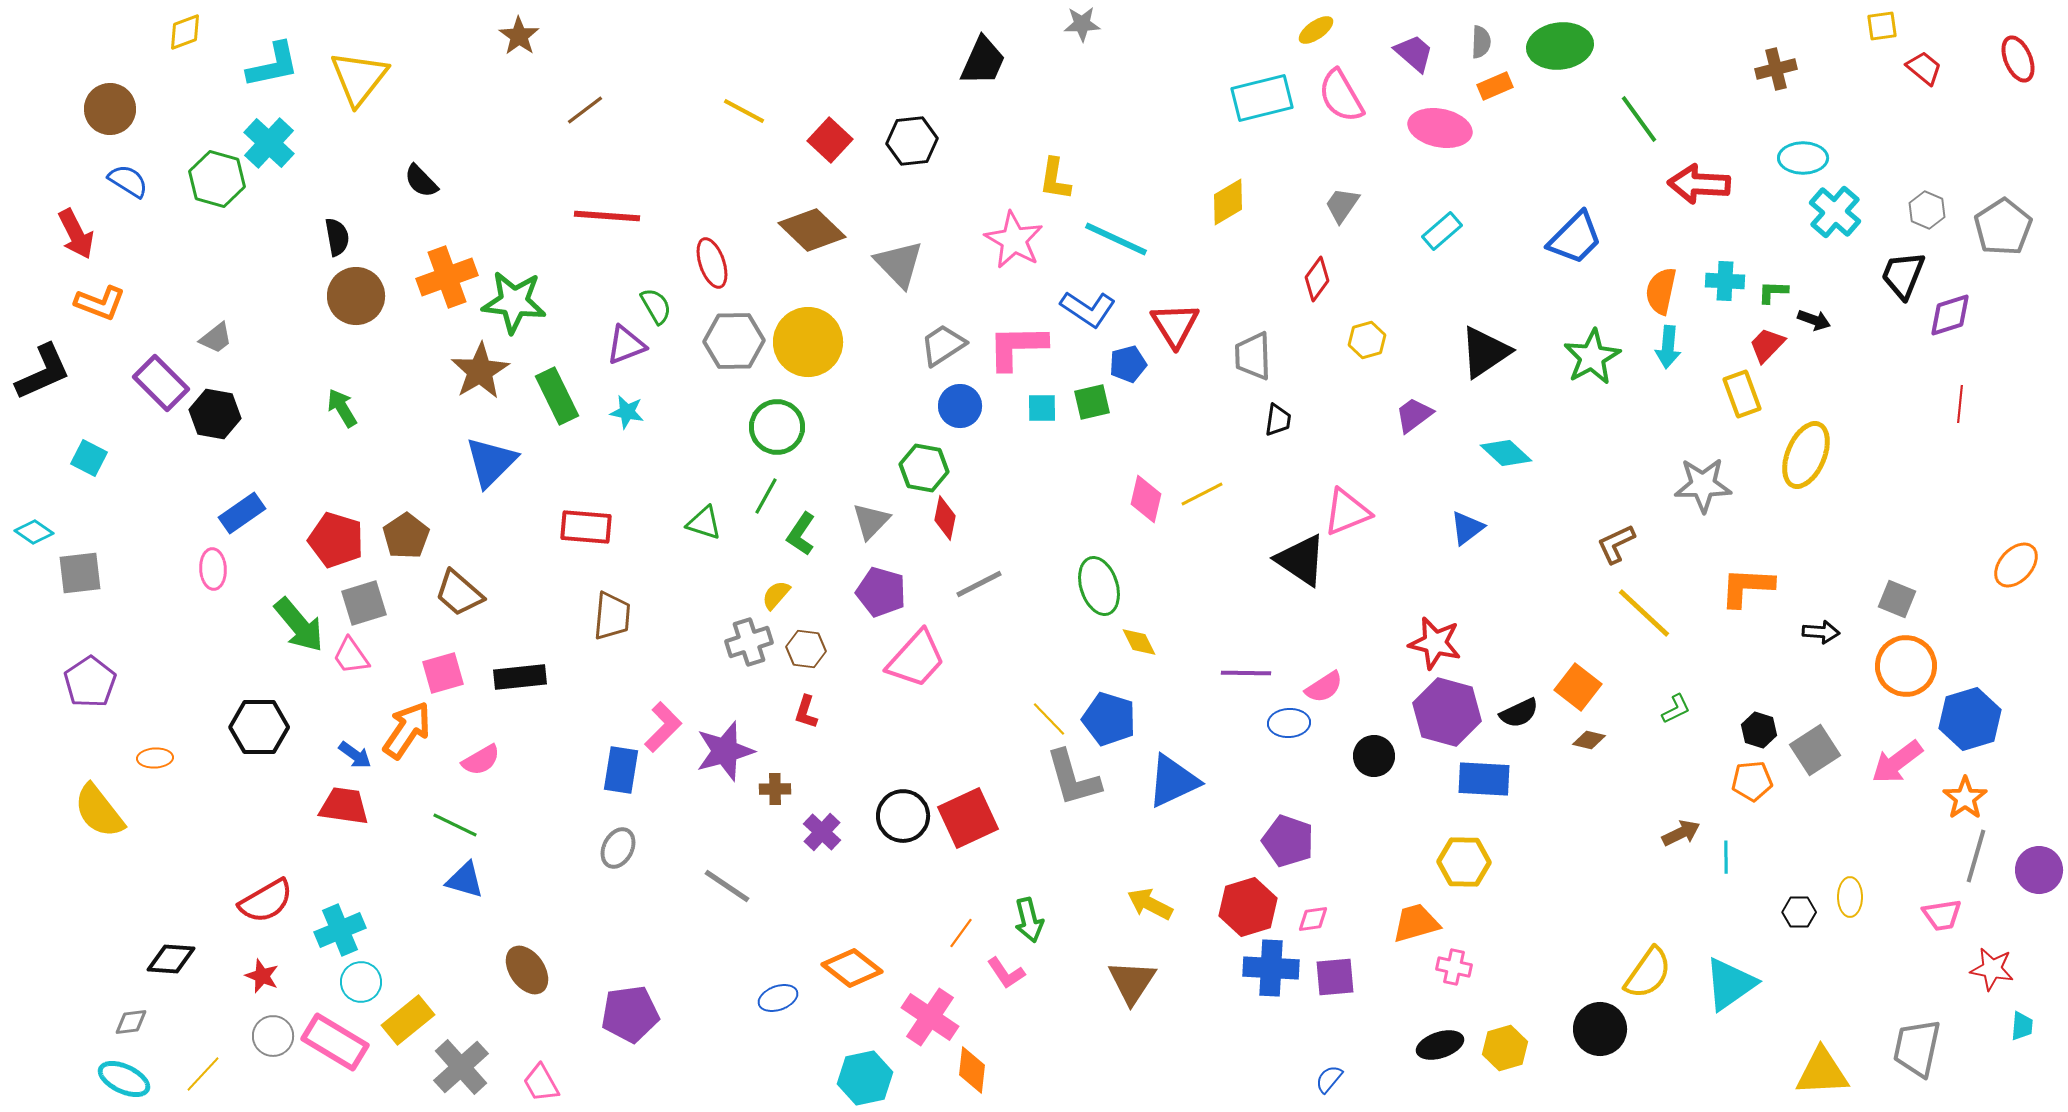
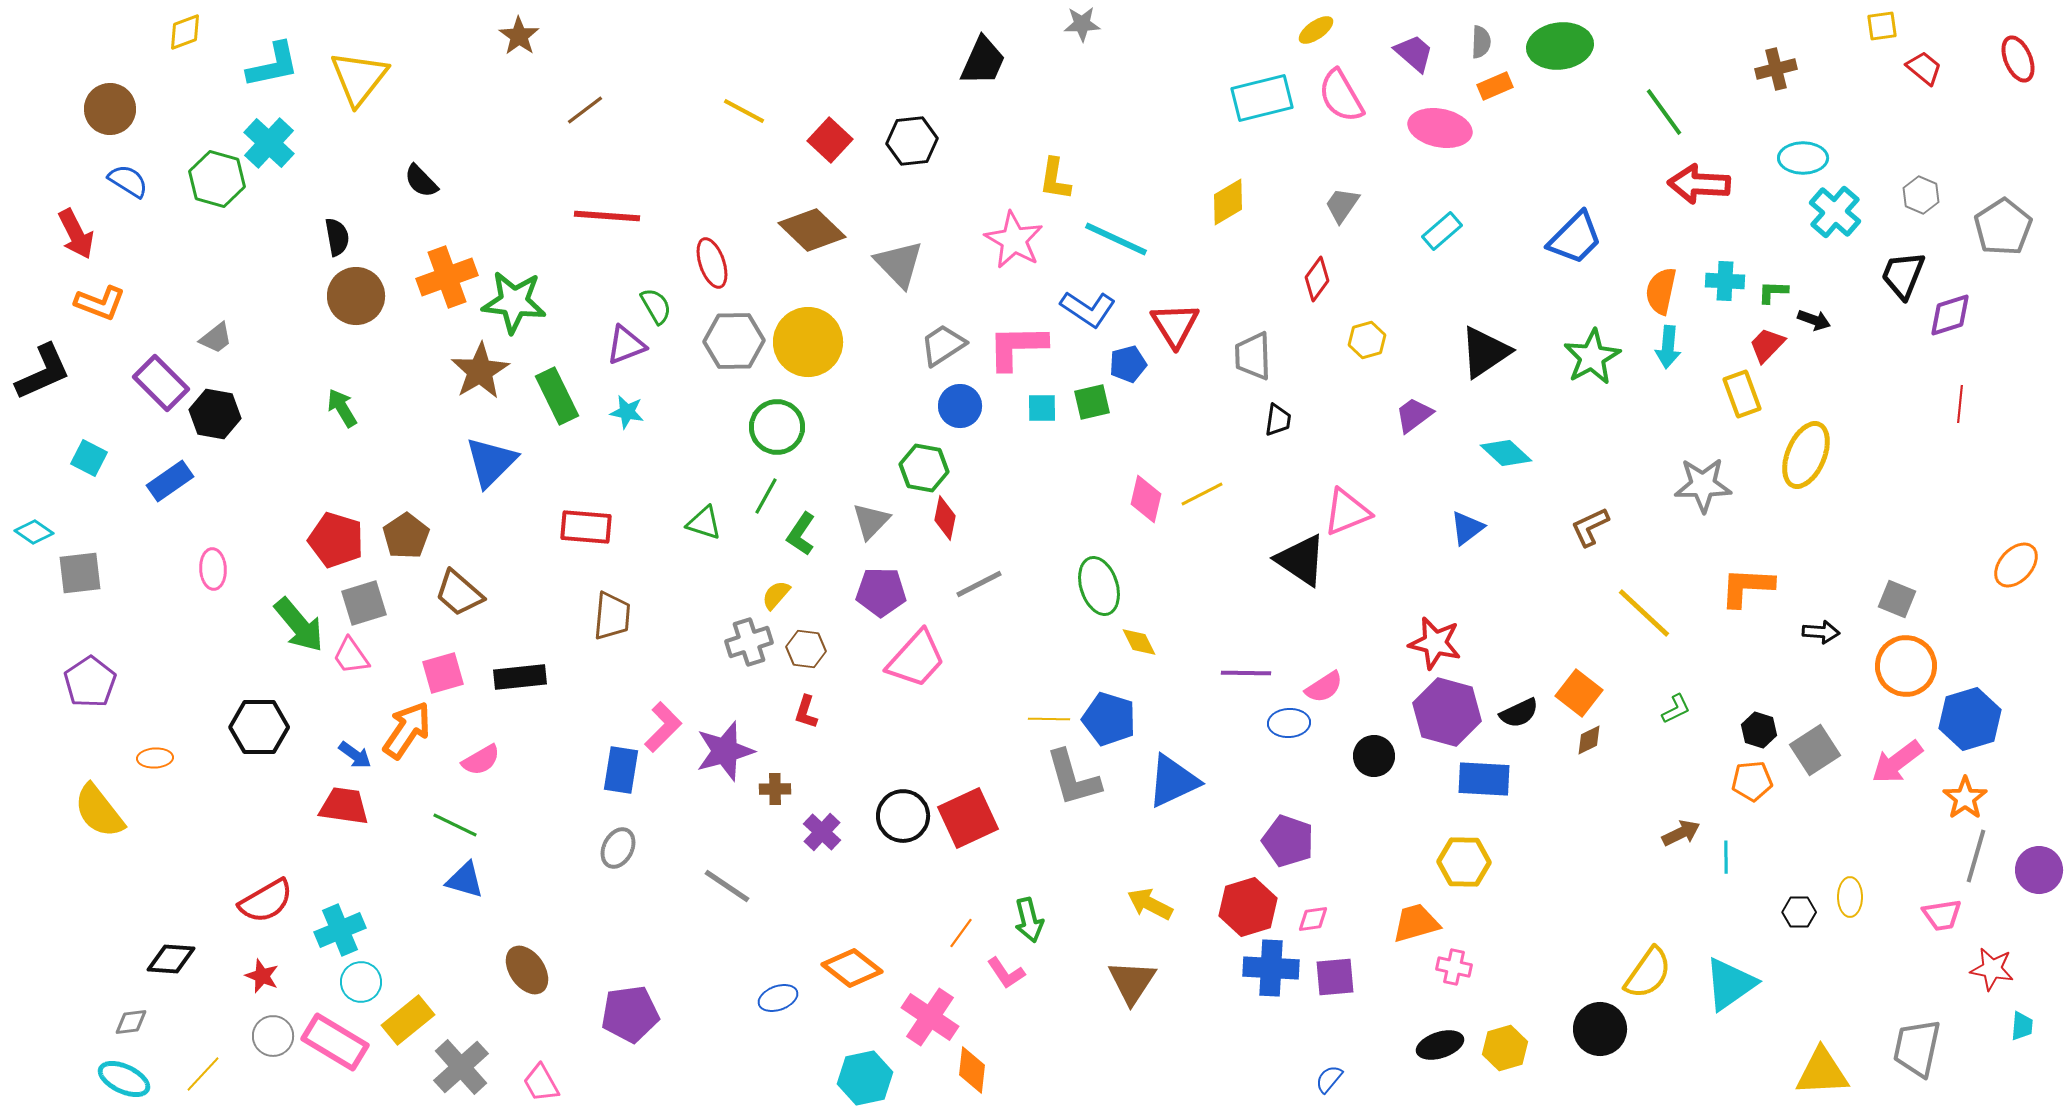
green line at (1639, 119): moved 25 px right, 7 px up
gray hexagon at (1927, 210): moved 6 px left, 15 px up
blue rectangle at (242, 513): moved 72 px left, 32 px up
brown L-shape at (1616, 544): moved 26 px left, 17 px up
purple pentagon at (881, 592): rotated 15 degrees counterclockwise
orange square at (1578, 687): moved 1 px right, 6 px down
yellow line at (1049, 719): rotated 45 degrees counterclockwise
brown diamond at (1589, 740): rotated 40 degrees counterclockwise
